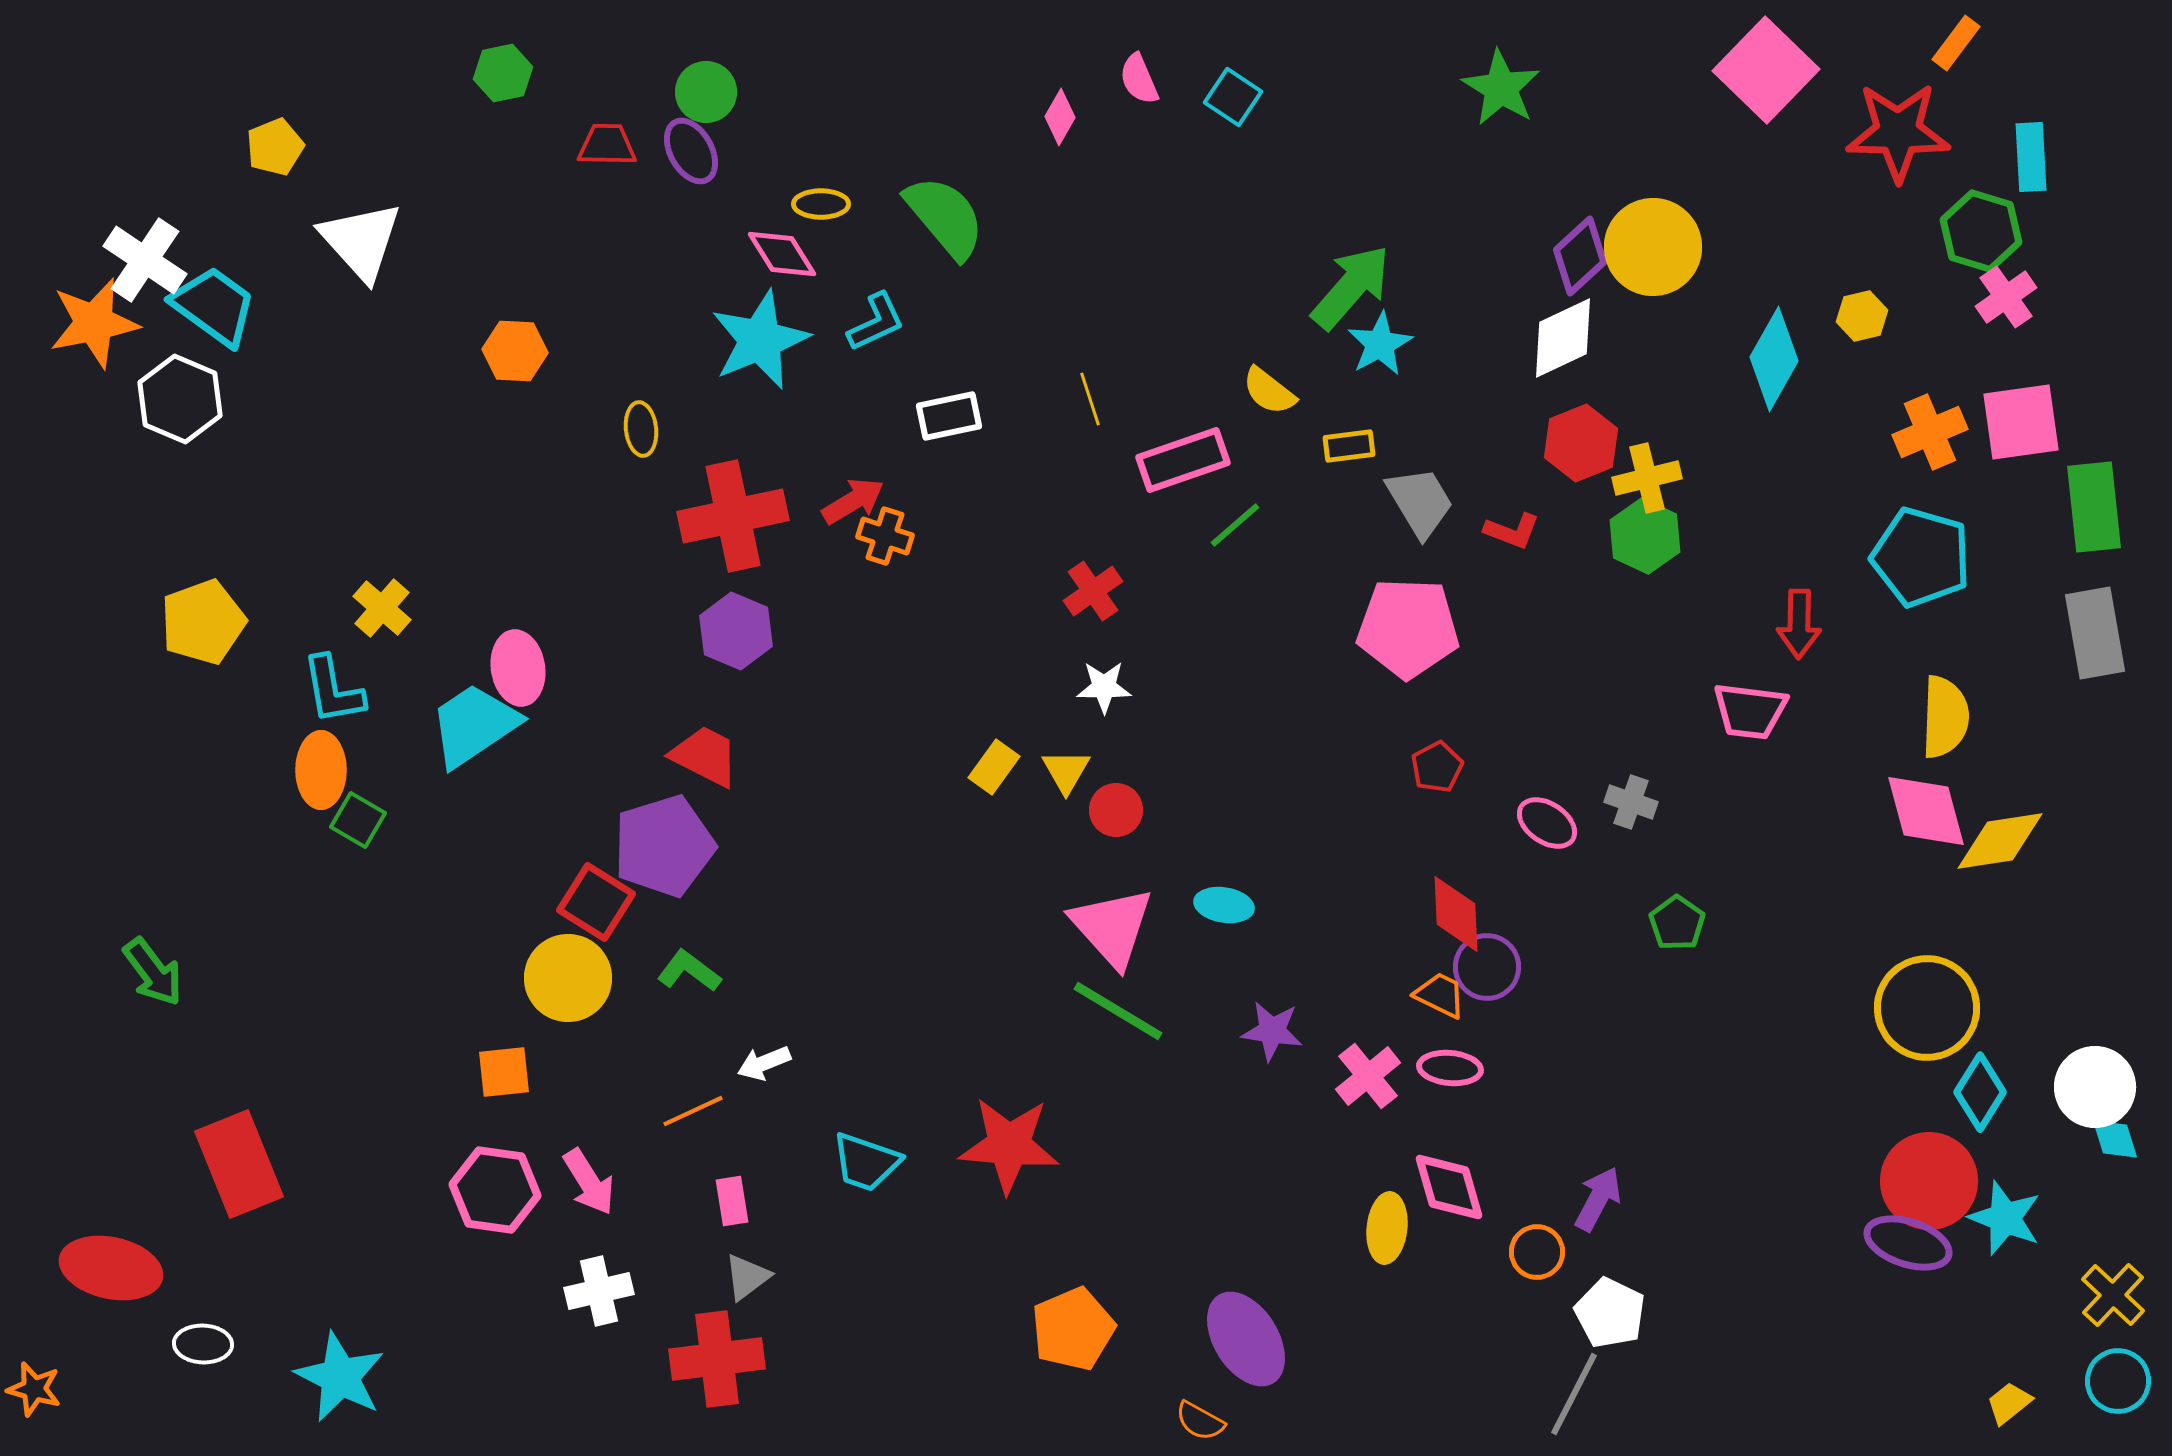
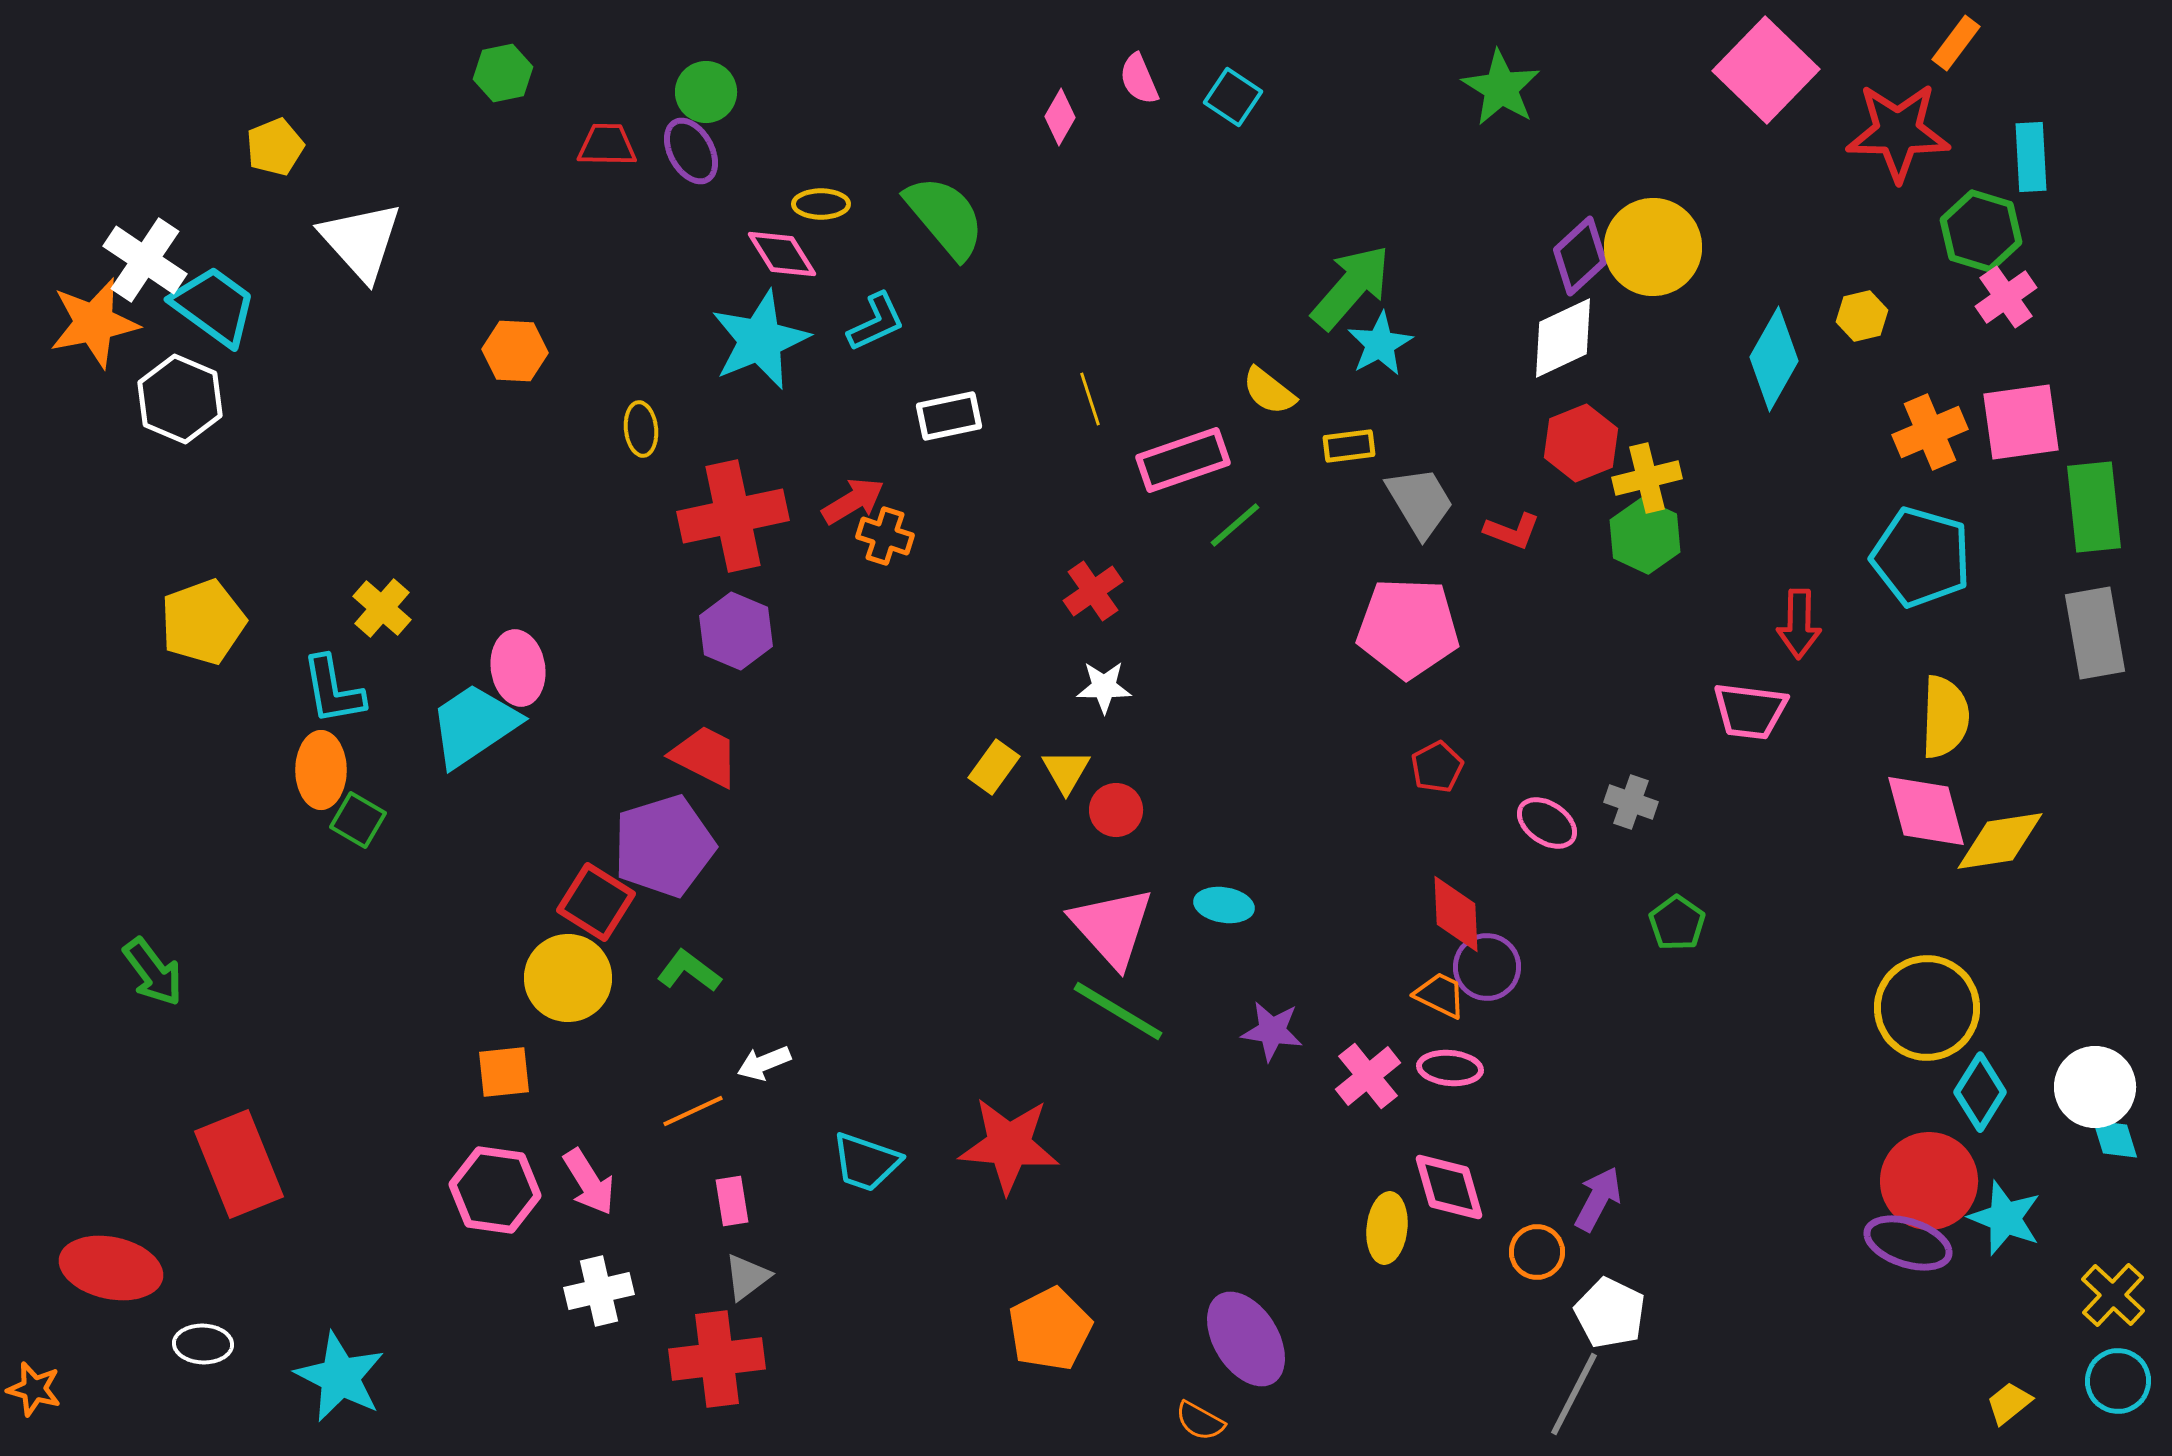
orange pentagon at (1073, 1329): moved 23 px left; rotated 4 degrees counterclockwise
